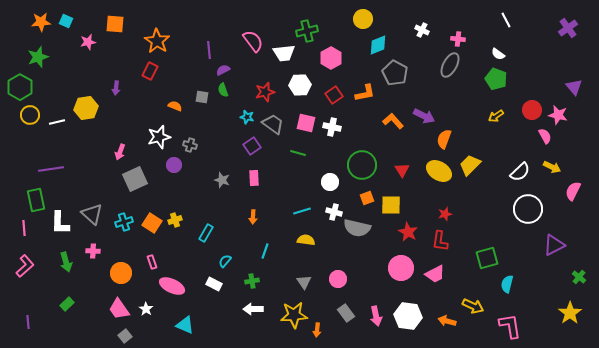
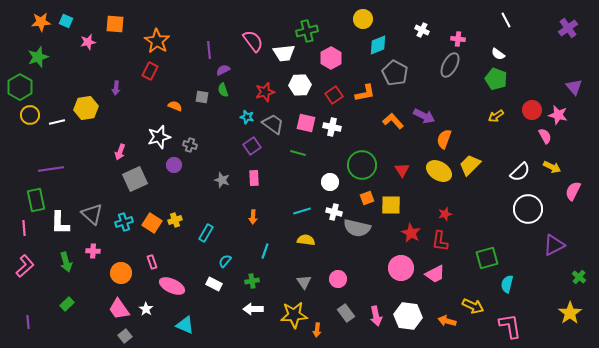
red star at (408, 232): moved 3 px right, 1 px down
